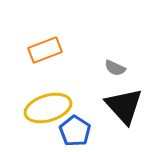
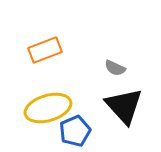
blue pentagon: rotated 16 degrees clockwise
